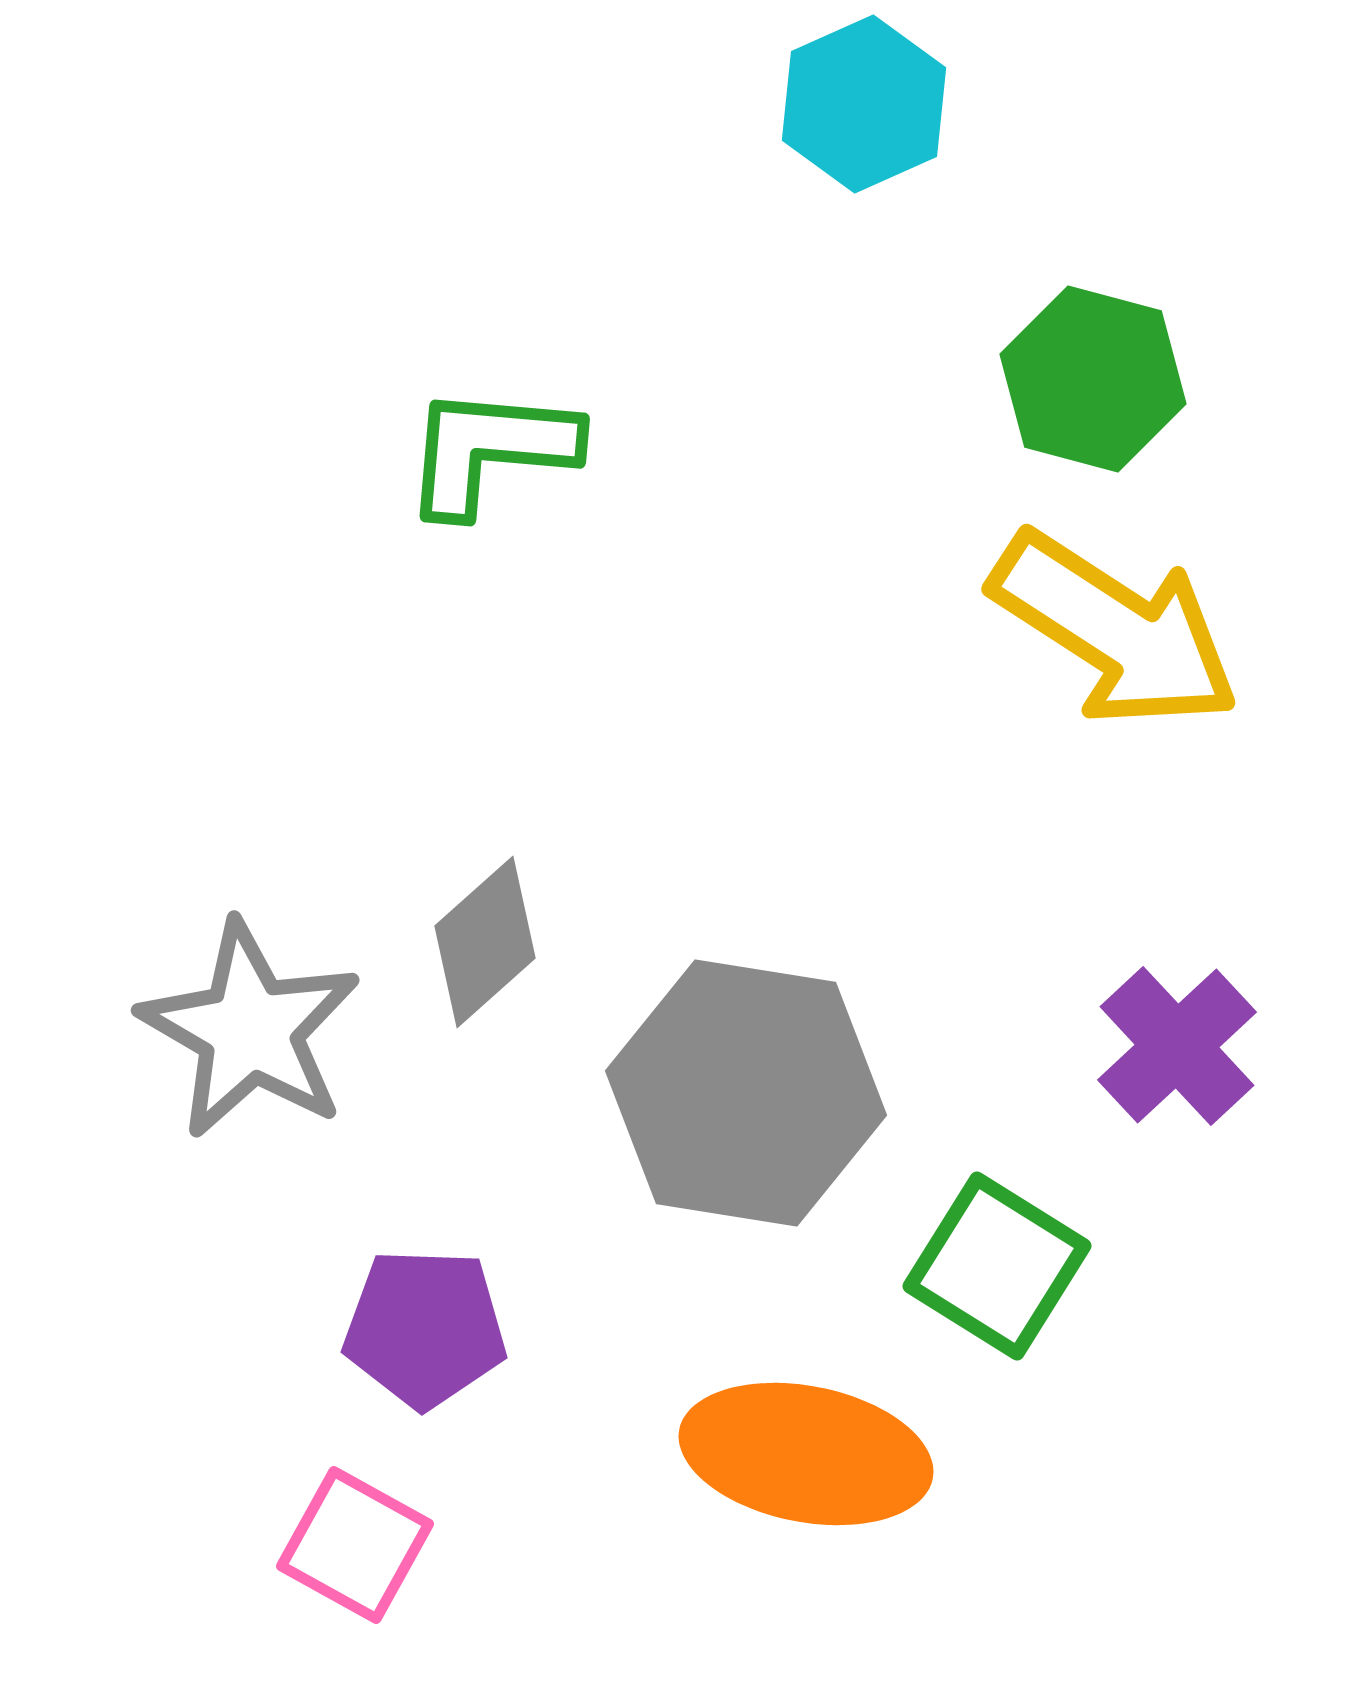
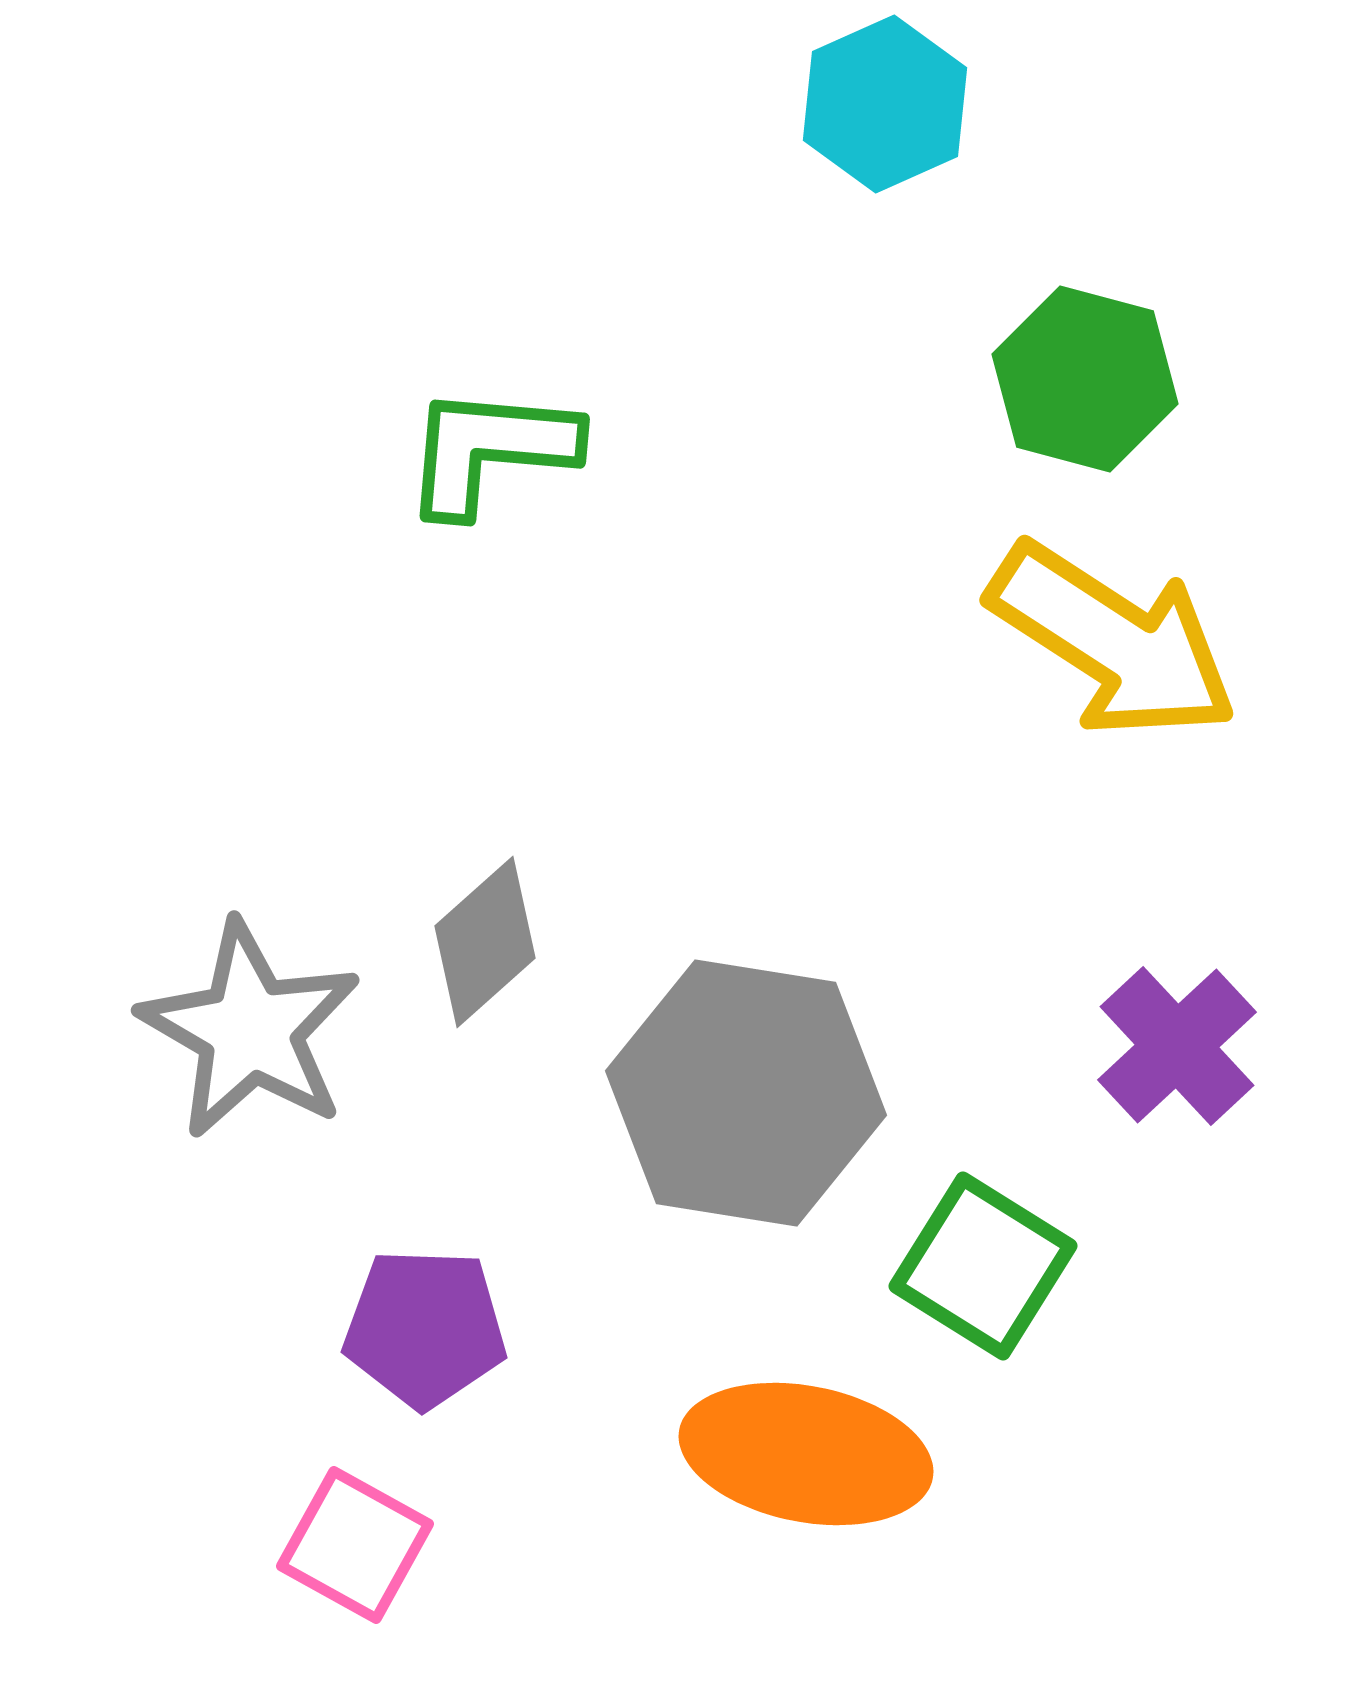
cyan hexagon: moved 21 px right
green hexagon: moved 8 px left
yellow arrow: moved 2 px left, 11 px down
green square: moved 14 px left
